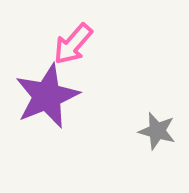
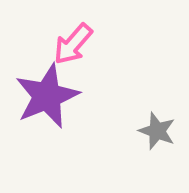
gray star: rotated 6 degrees clockwise
